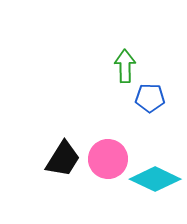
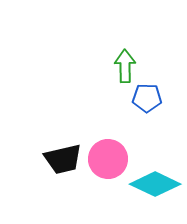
blue pentagon: moved 3 px left
black trapezoid: rotated 45 degrees clockwise
cyan diamond: moved 5 px down
